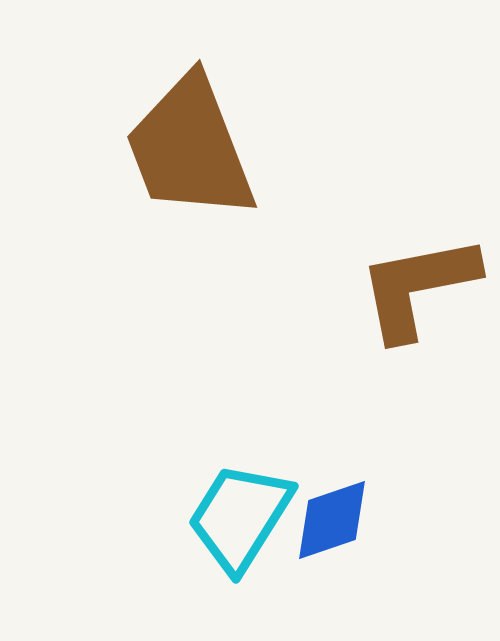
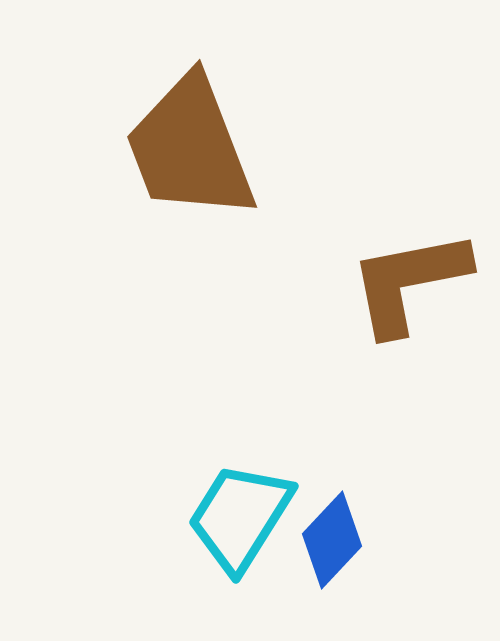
brown L-shape: moved 9 px left, 5 px up
blue diamond: moved 20 px down; rotated 28 degrees counterclockwise
